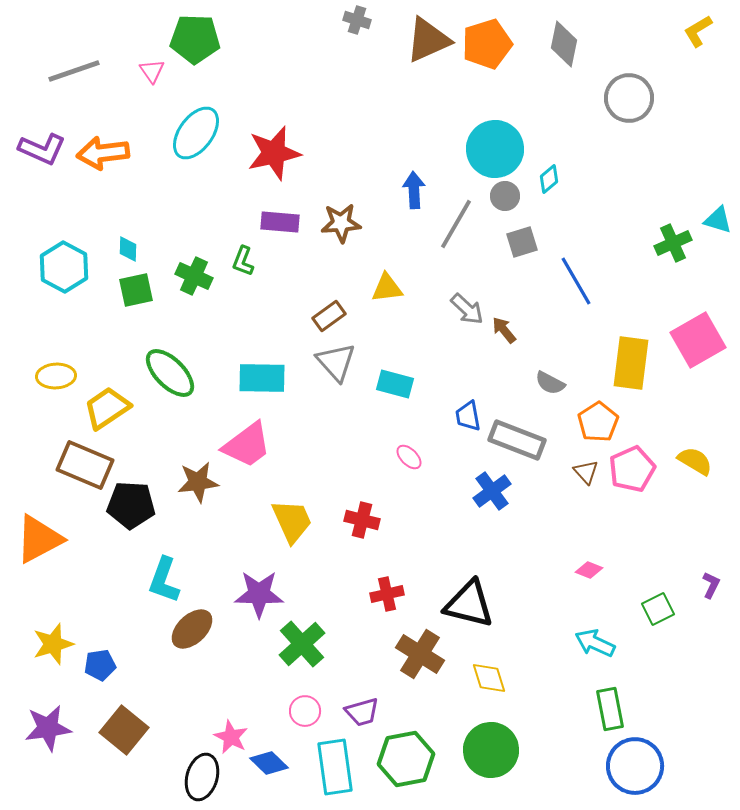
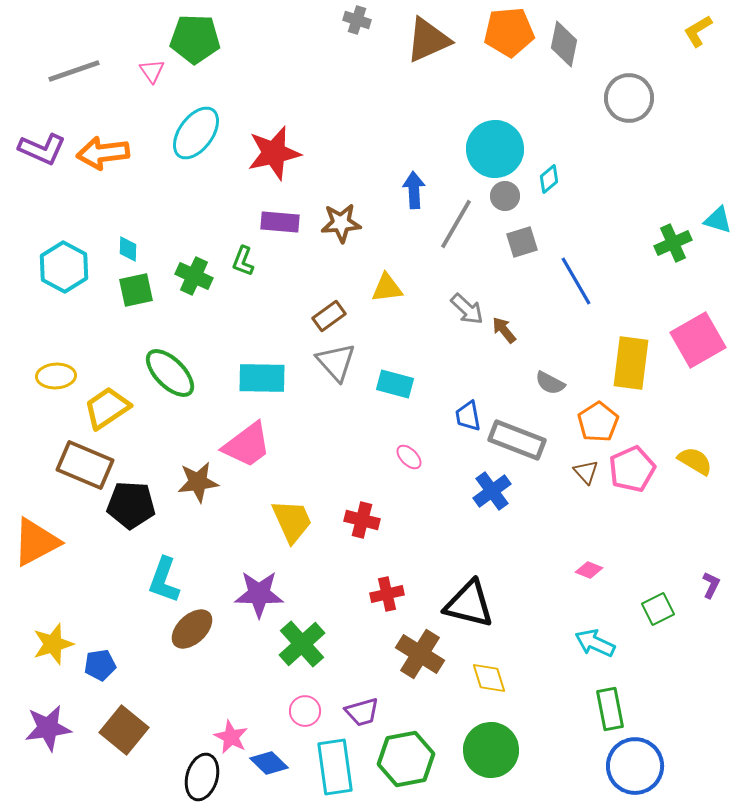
orange pentagon at (487, 44): moved 22 px right, 12 px up; rotated 12 degrees clockwise
orange triangle at (39, 539): moved 3 px left, 3 px down
